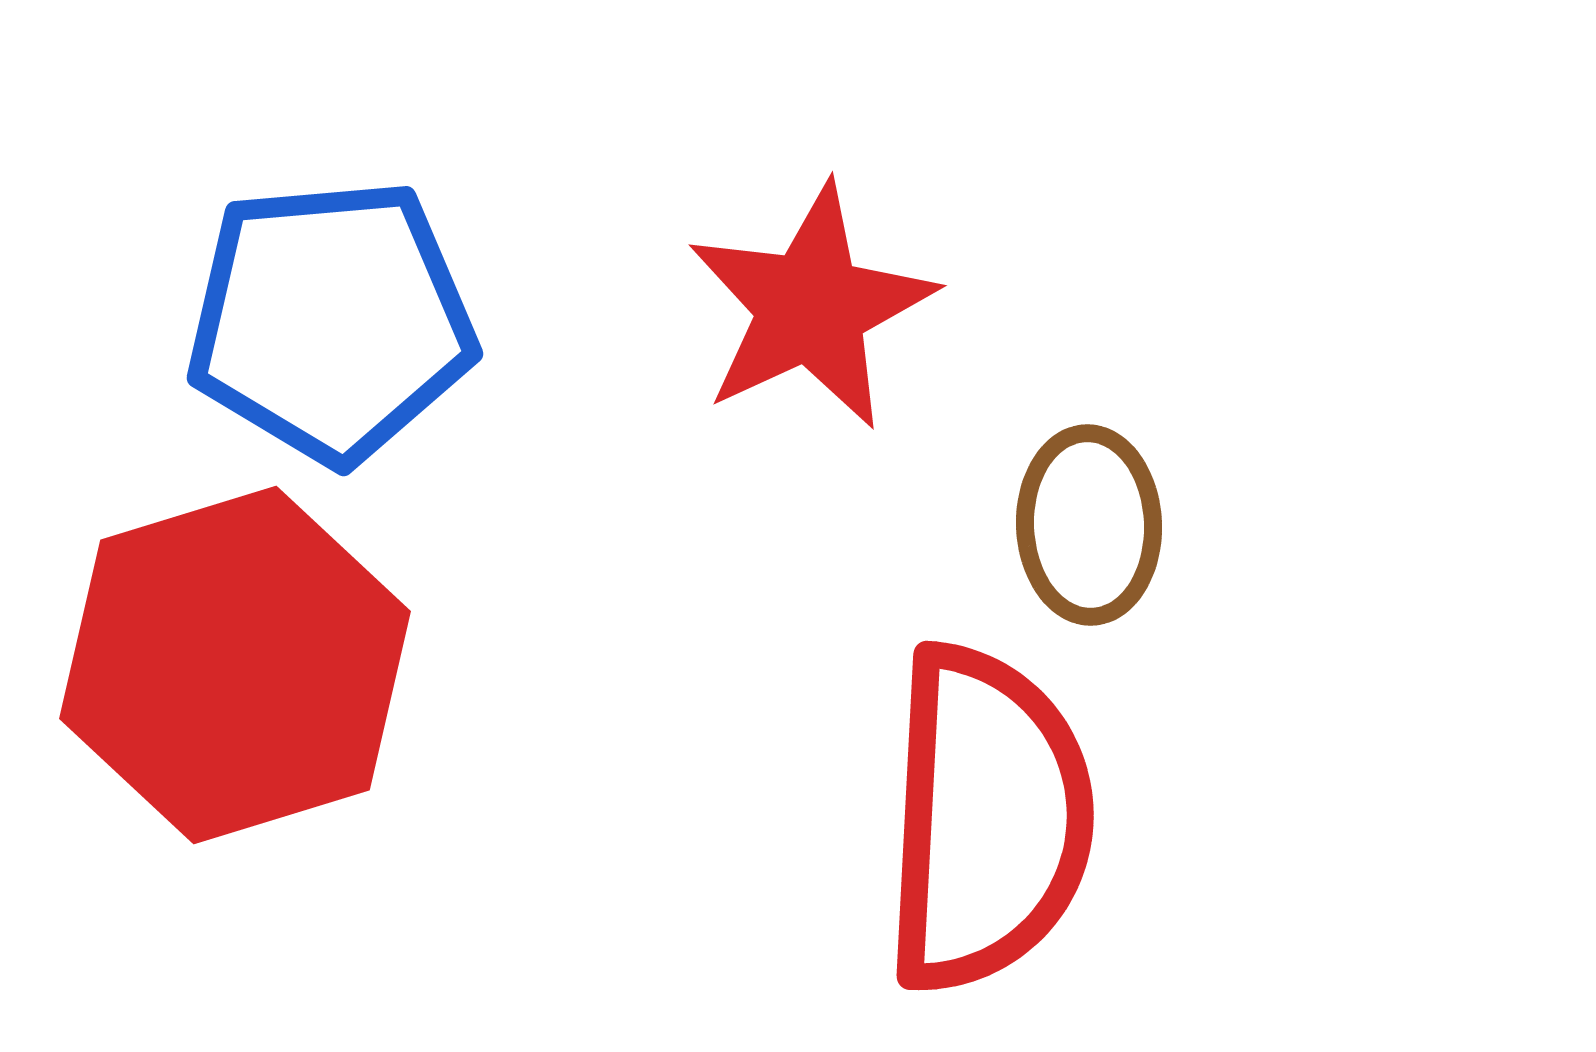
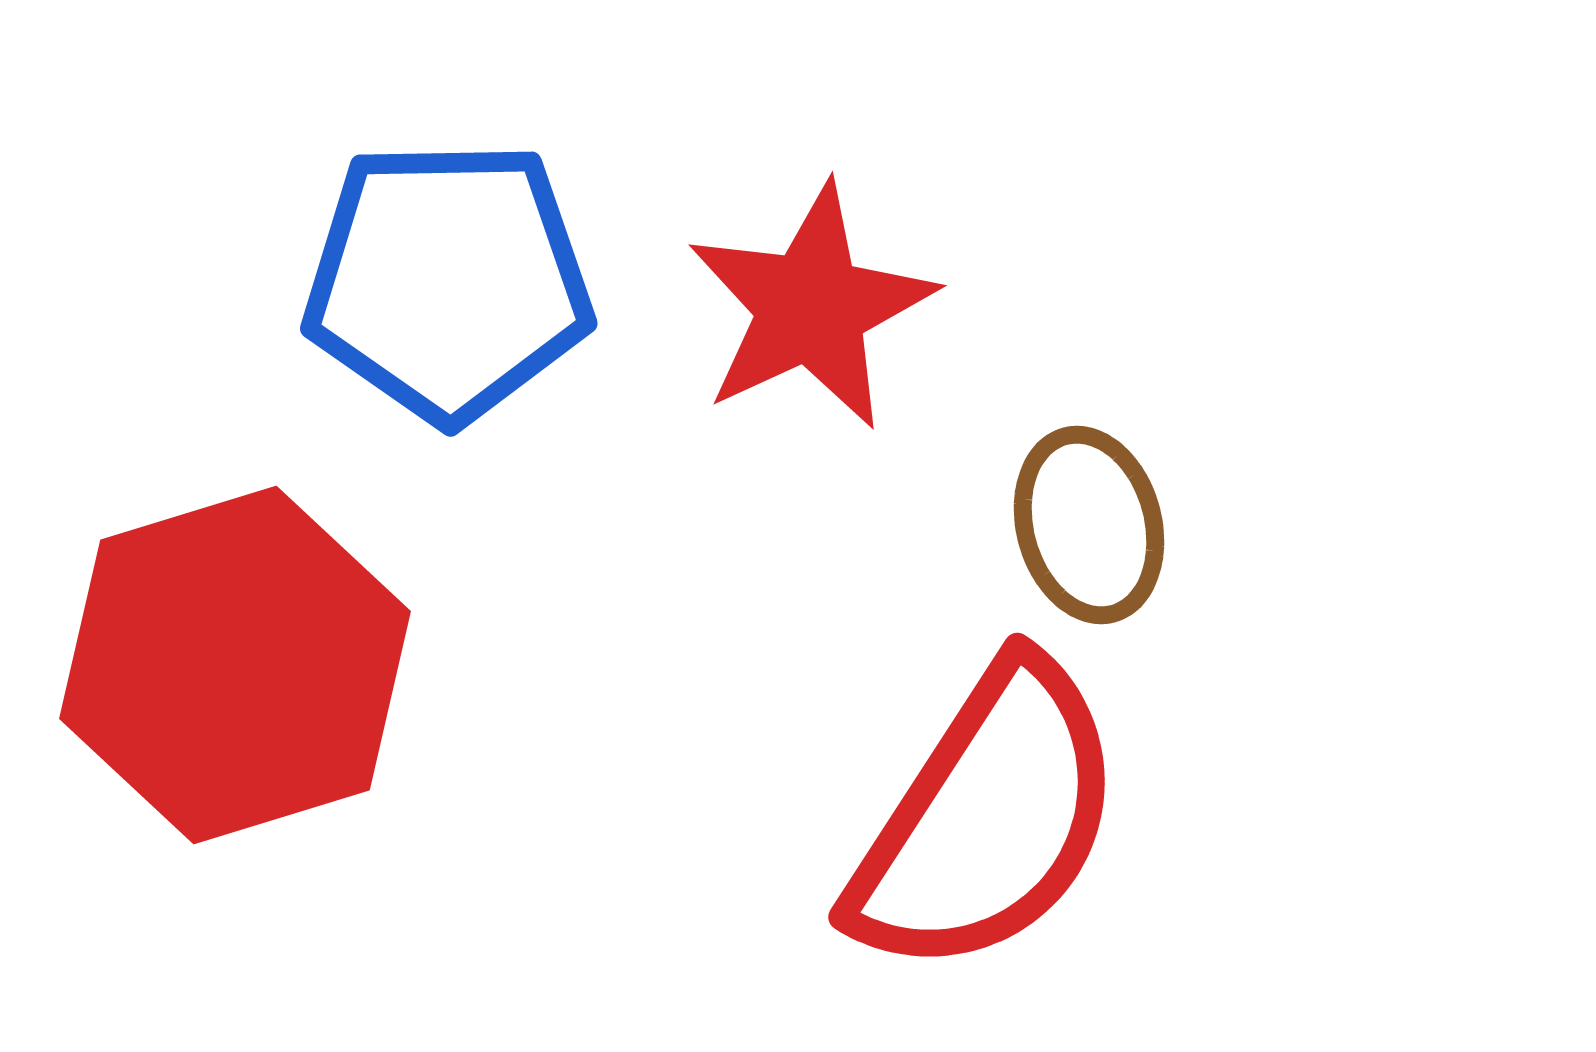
blue pentagon: moved 117 px right, 40 px up; rotated 4 degrees clockwise
brown ellipse: rotated 13 degrees counterclockwise
red semicircle: rotated 30 degrees clockwise
